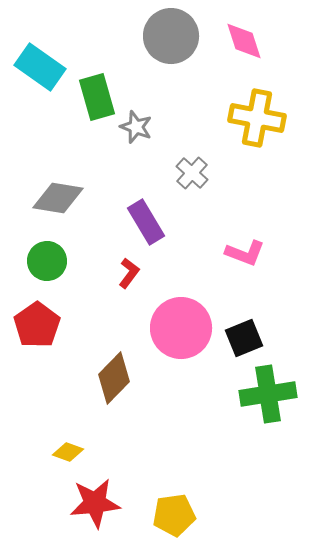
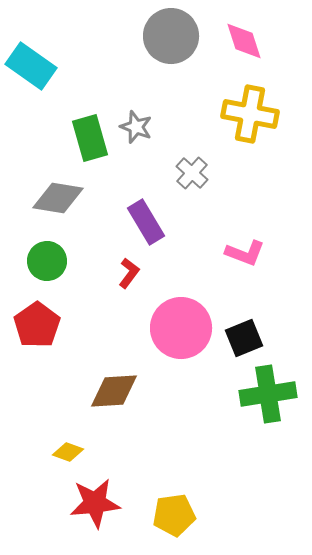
cyan rectangle: moved 9 px left, 1 px up
green rectangle: moved 7 px left, 41 px down
yellow cross: moved 7 px left, 4 px up
brown diamond: moved 13 px down; rotated 42 degrees clockwise
